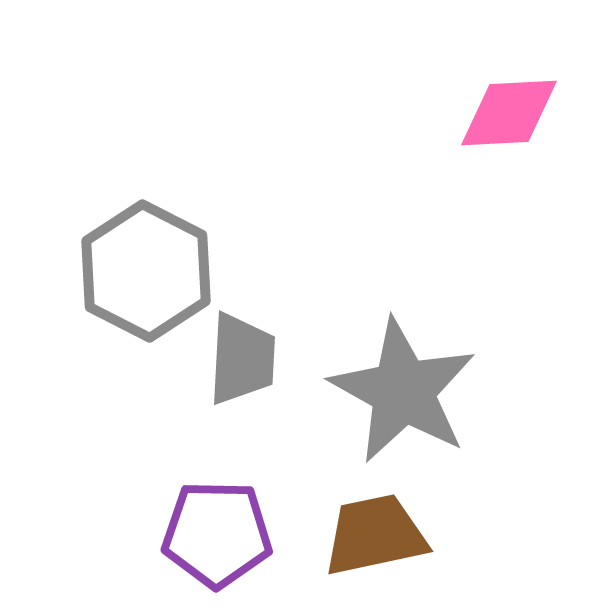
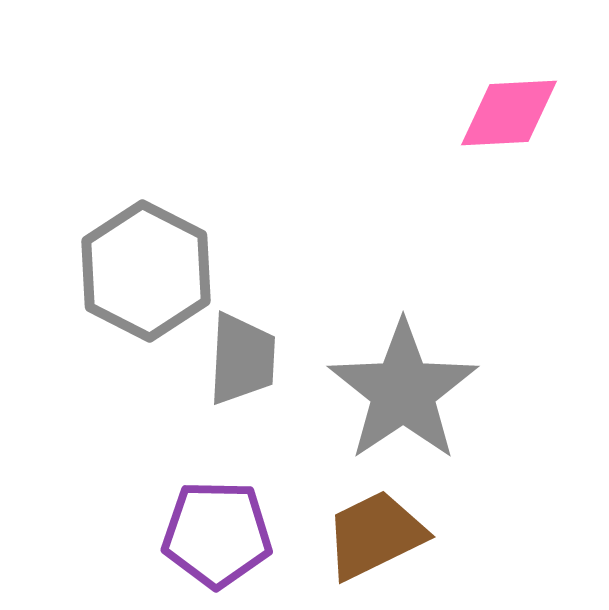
gray star: rotated 9 degrees clockwise
brown trapezoid: rotated 14 degrees counterclockwise
